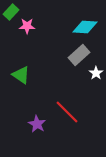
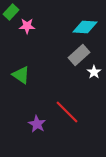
white star: moved 2 px left, 1 px up
